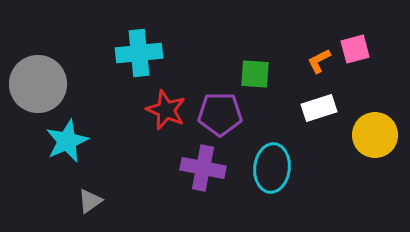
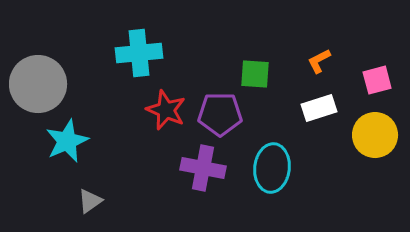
pink square: moved 22 px right, 31 px down
